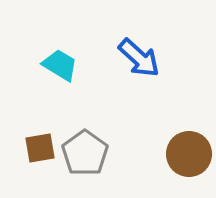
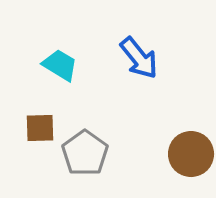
blue arrow: rotated 9 degrees clockwise
brown square: moved 20 px up; rotated 8 degrees clockwise
brown circle: moved 2 px right
